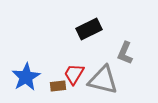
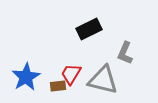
red trapezoid: moved 3 px left
